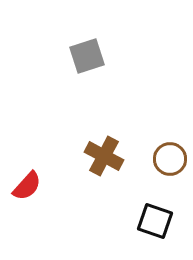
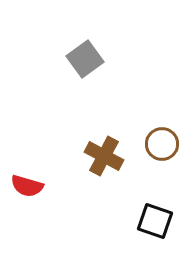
gray square: moved 2 px left, 3 px down; rotated 18 degrees counterclockwise
brown circle: moved 8 px left, 15 px up
red semicircle: rotated 64 degrees clockwise
